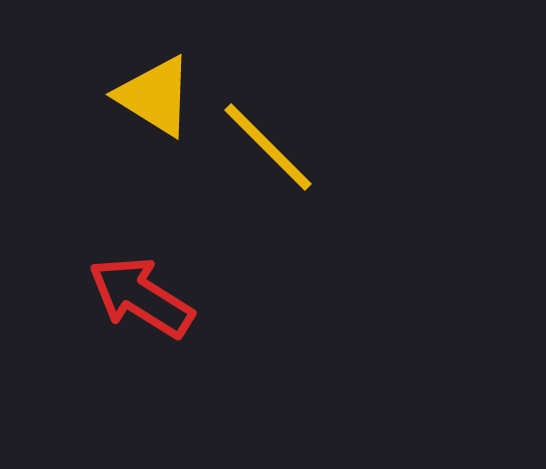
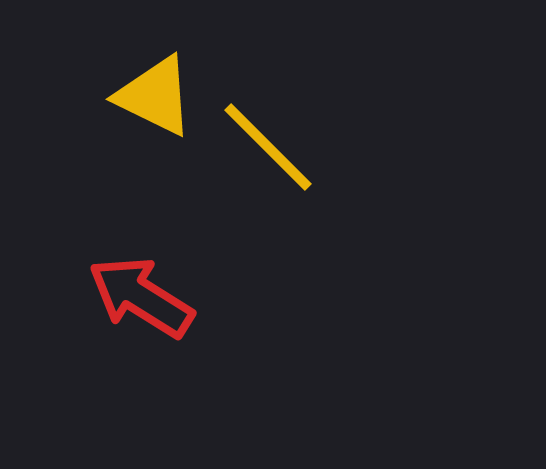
yellow triangle: rotated 6 degrees counterclockwise
